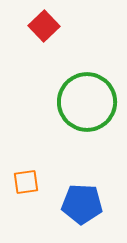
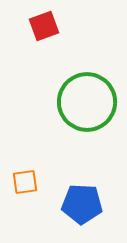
red square: rotated 24 degrees clockwise
orange square: moved 1 px left
